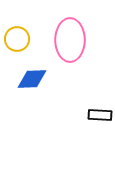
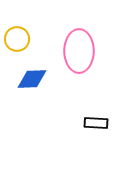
pink ellipse: moved 9 px right, 11 px down
black rectangle: moved 4 px left, 8 px down
